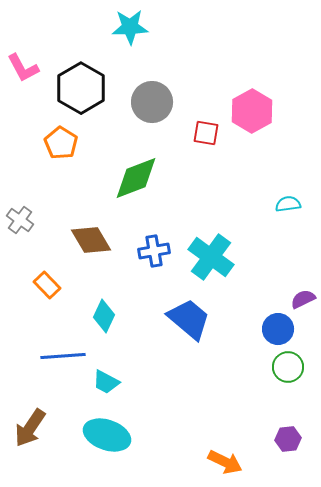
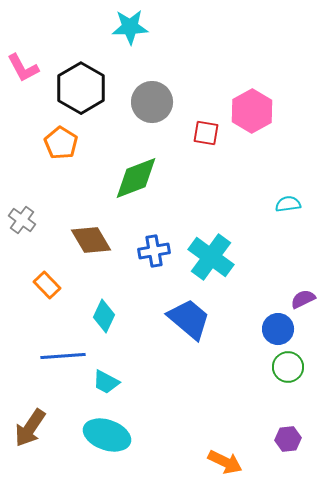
gray cross: moved 2 px right
